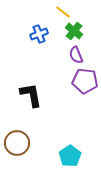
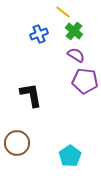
purple semicircle: rotated 144 degrees clockwise
